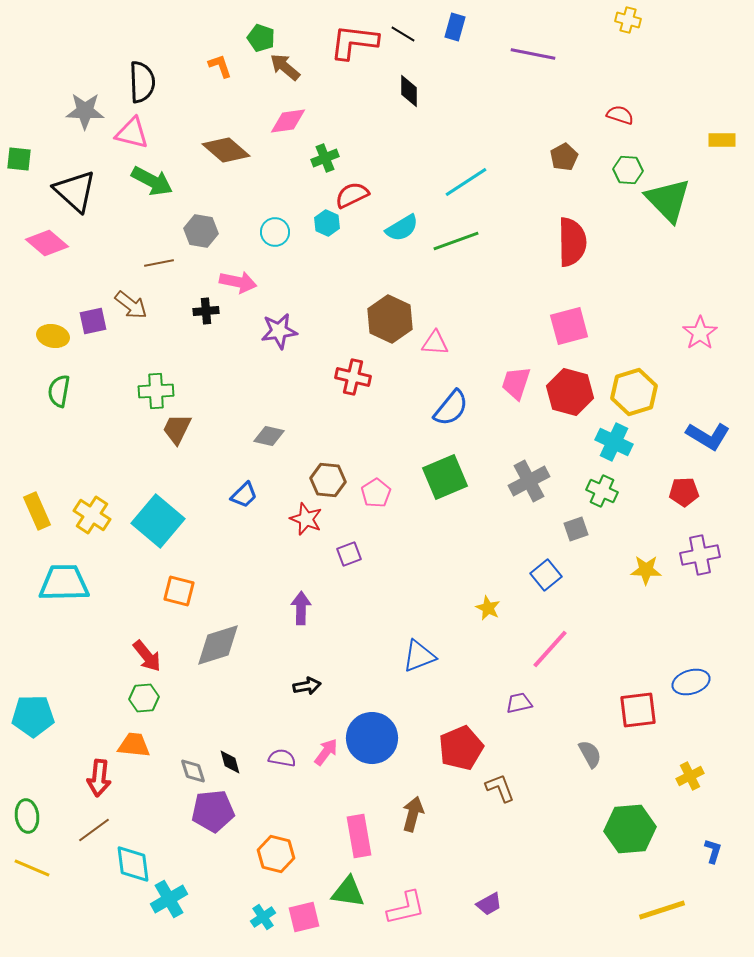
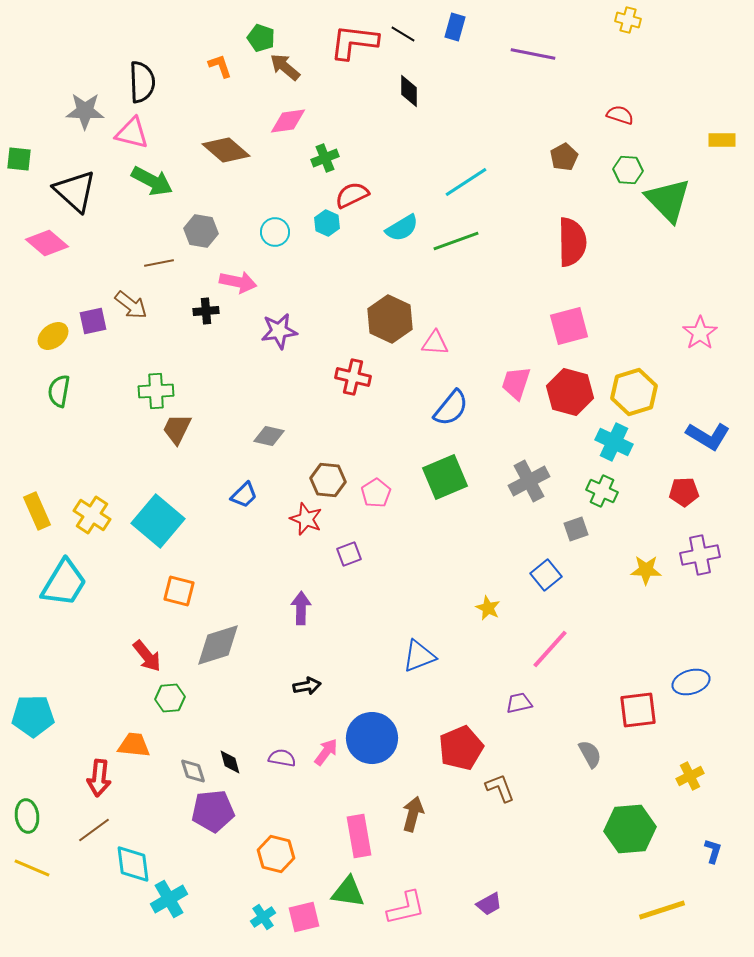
yellow ellipse at (53, 336): rotated 48 degrees counterclockwise
cyan trapezoid at (64, 583): rotated 122 degrees clockwise
green hexagon at (144, 698): moved 26 px right
